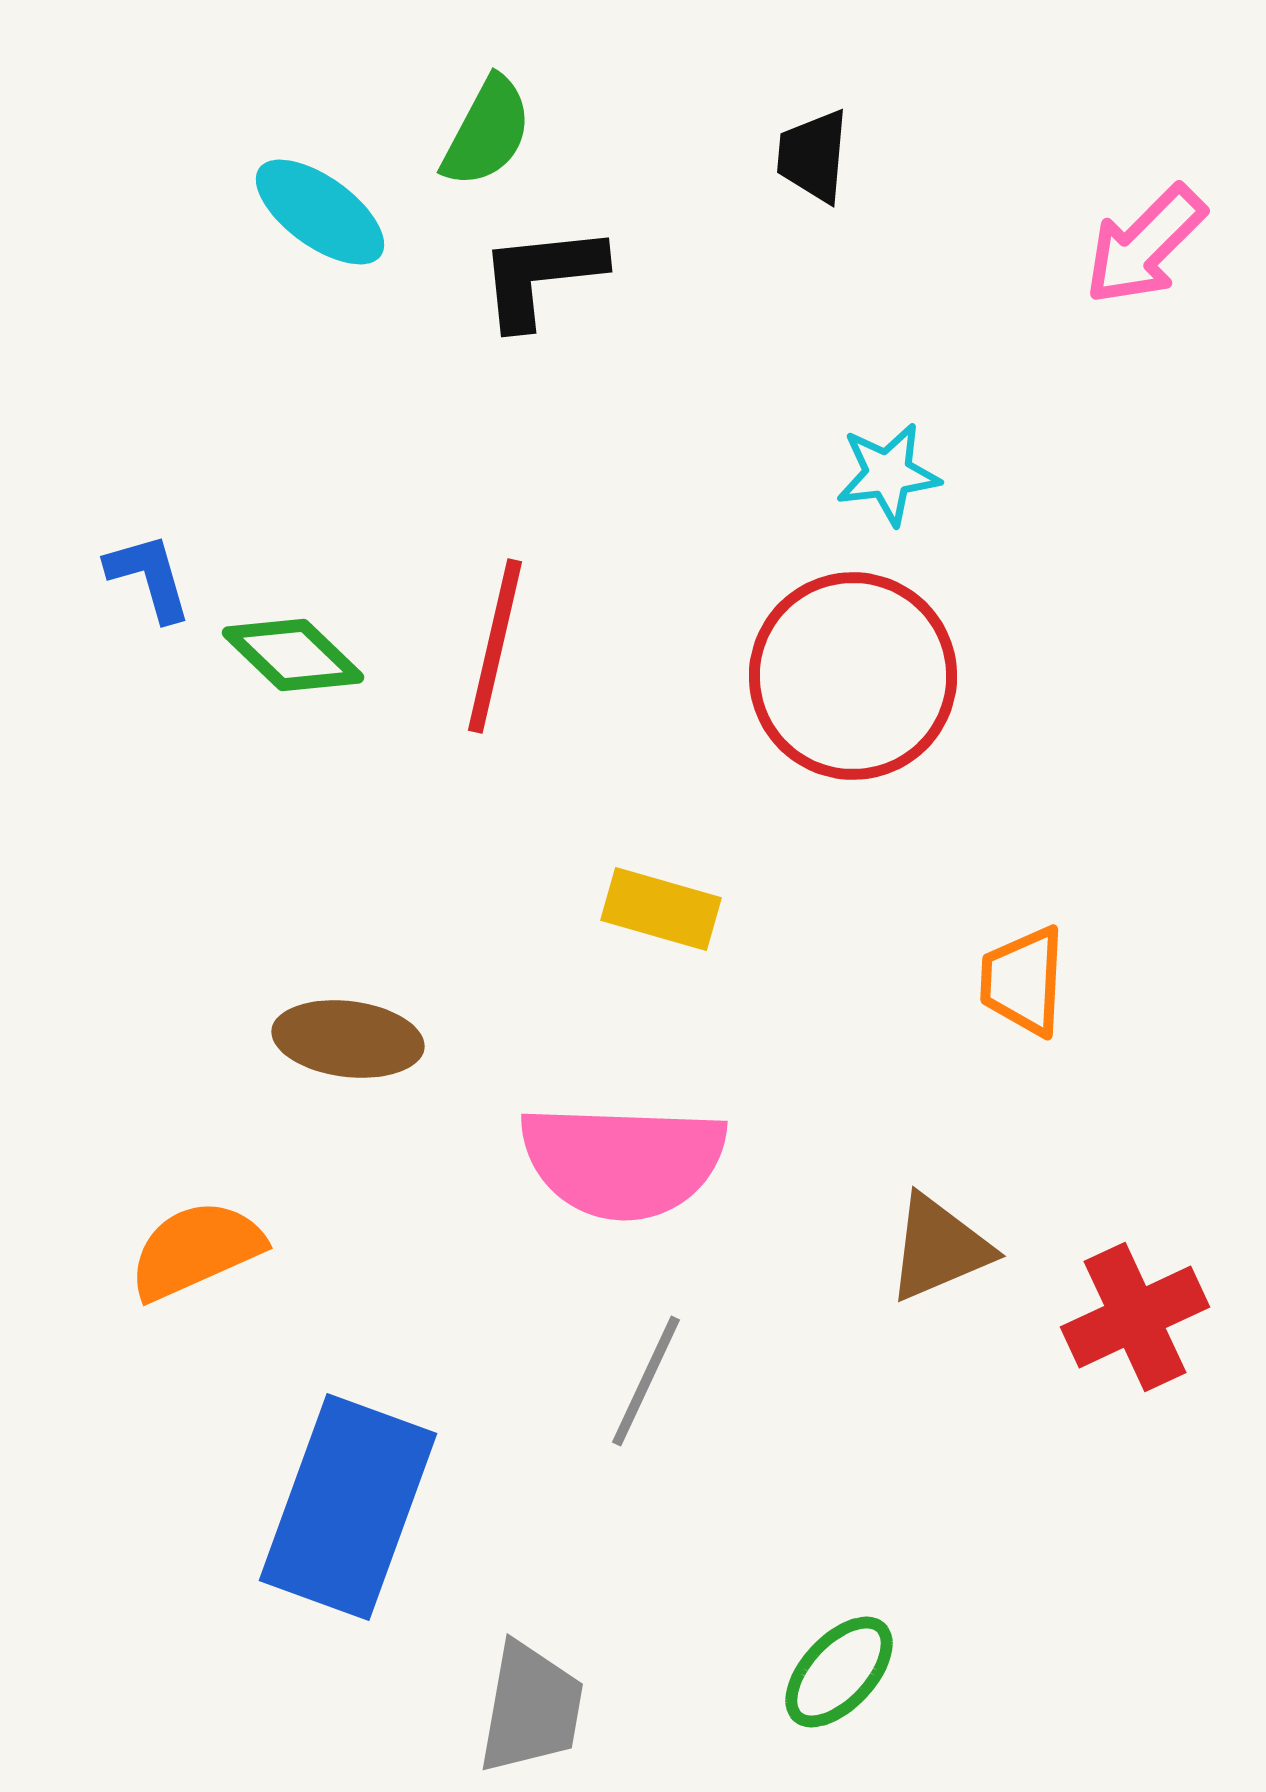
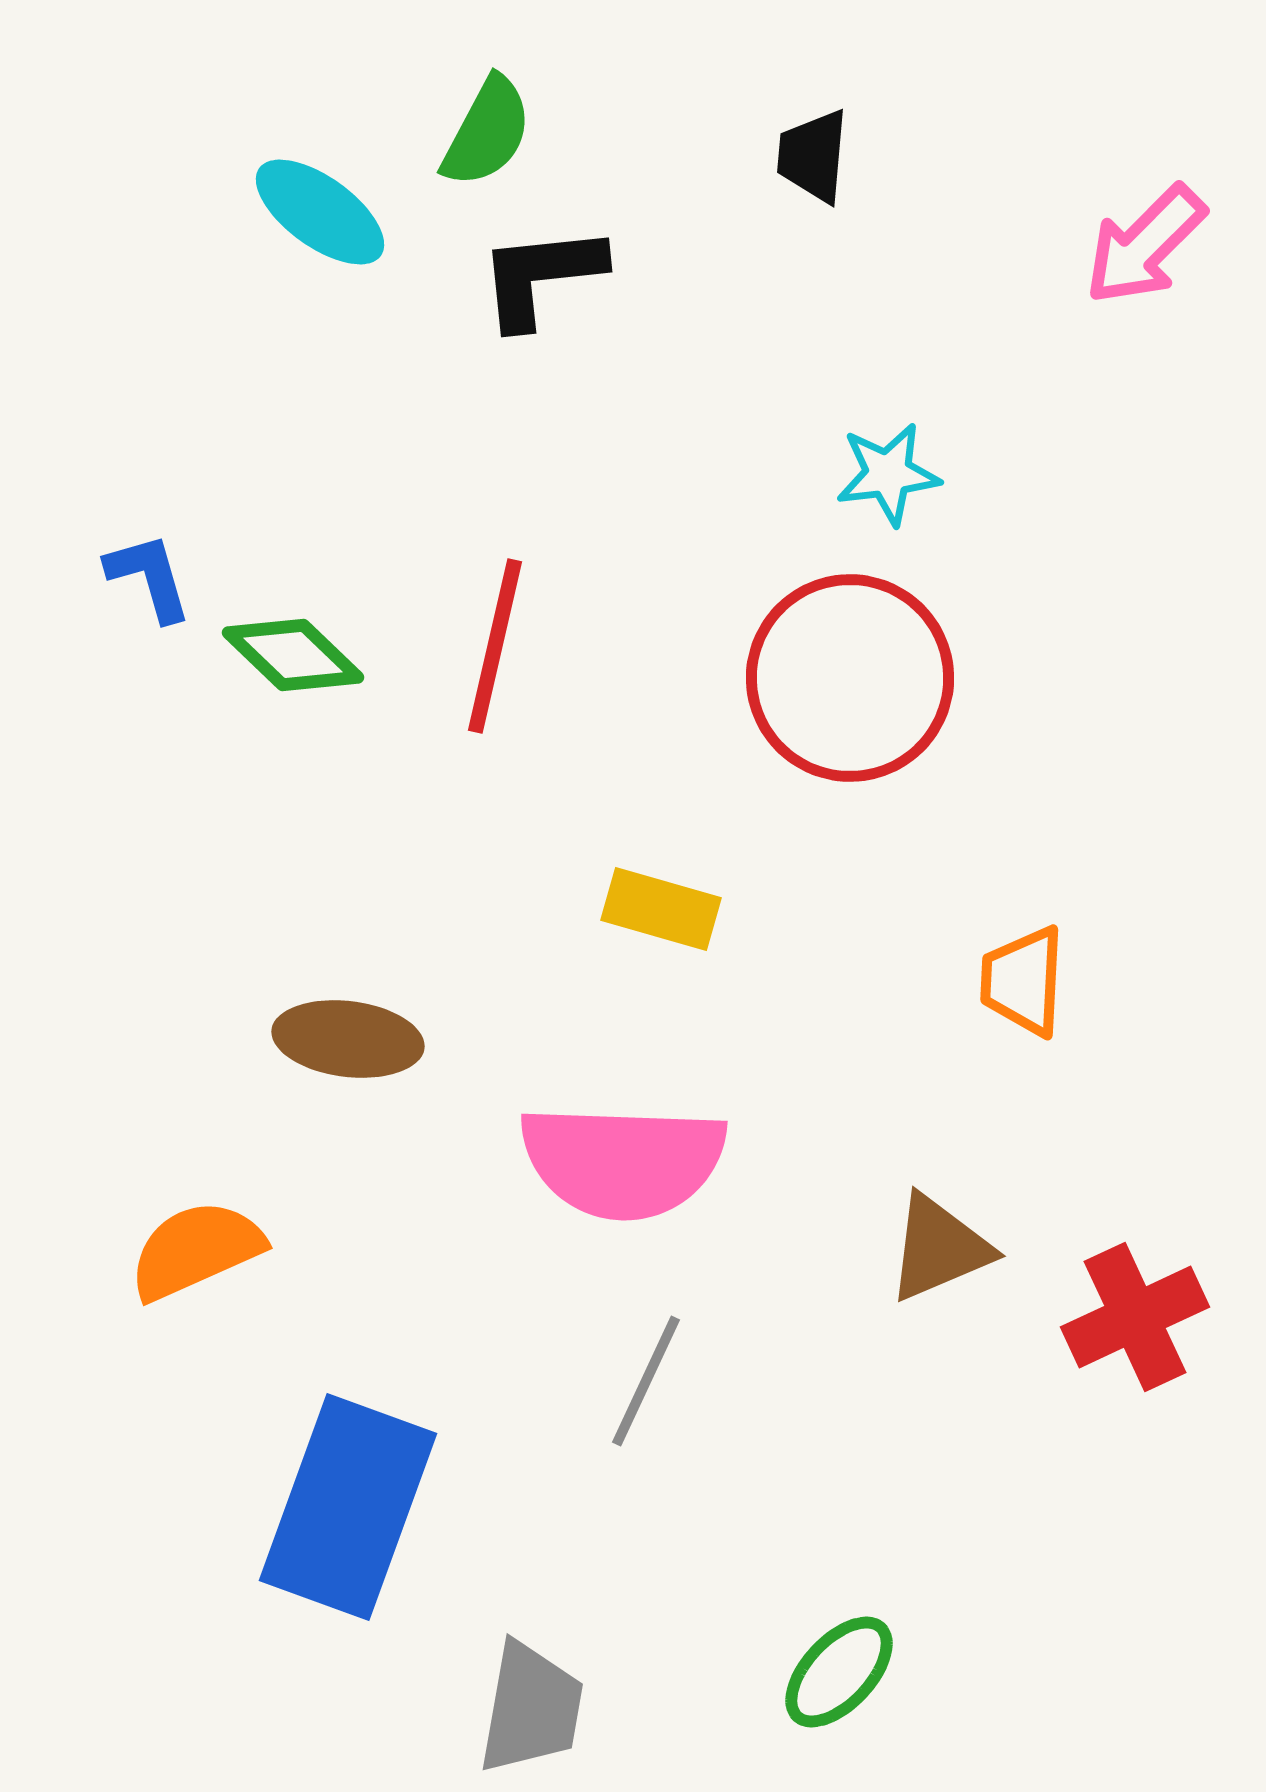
red circle: moved 3 px left, 2 px down
